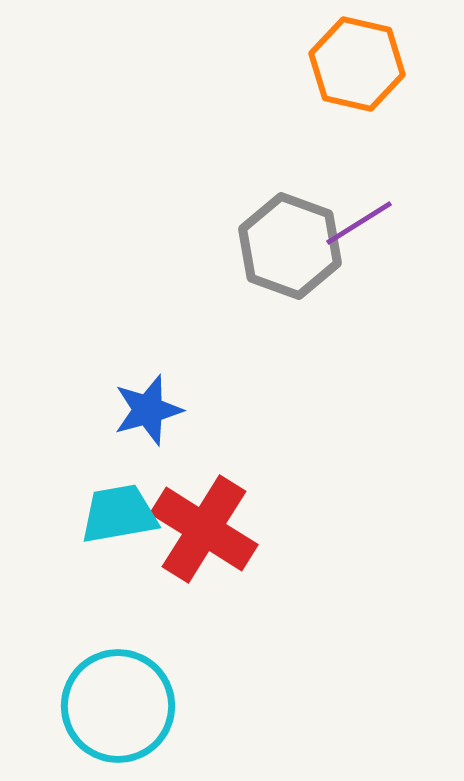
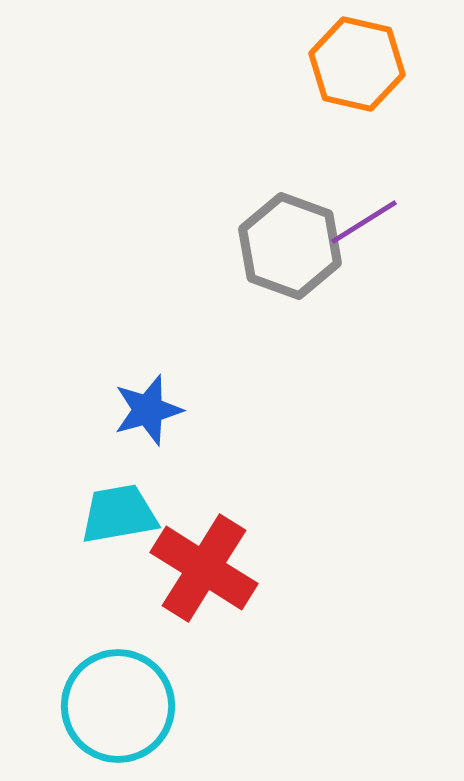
purple line: moved 5 px right, 1 px up
red cross: moved 39 px down
